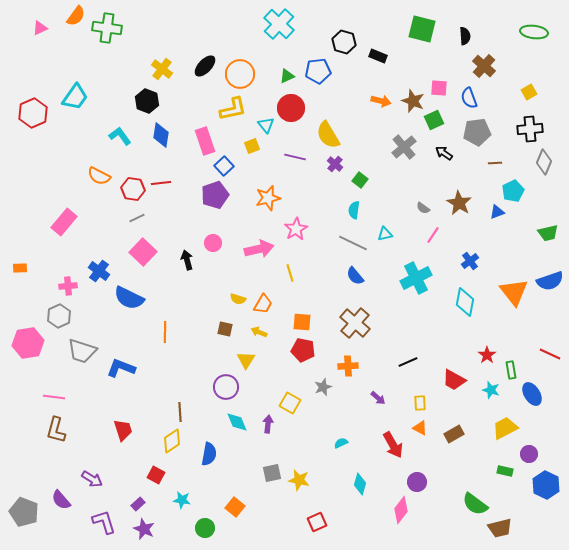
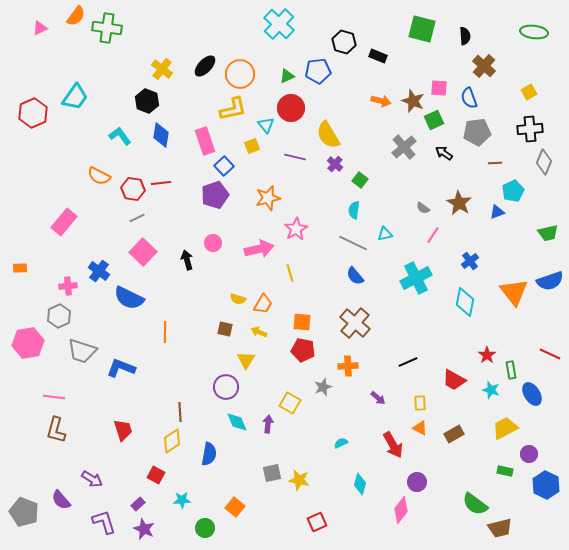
cyan star at (182, 500): rotated 12 degrees counterclockwise
